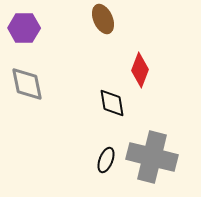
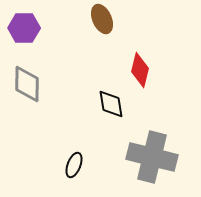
brown ellipse: moved 1 px left
red diamond: rotated 8 degrees counterclockwise
gray diamond: rotated 12 degrees clockwise
black diamond: moved 1 px left, 1 px down
black ellipse: moved 32 px left, 5 px down
